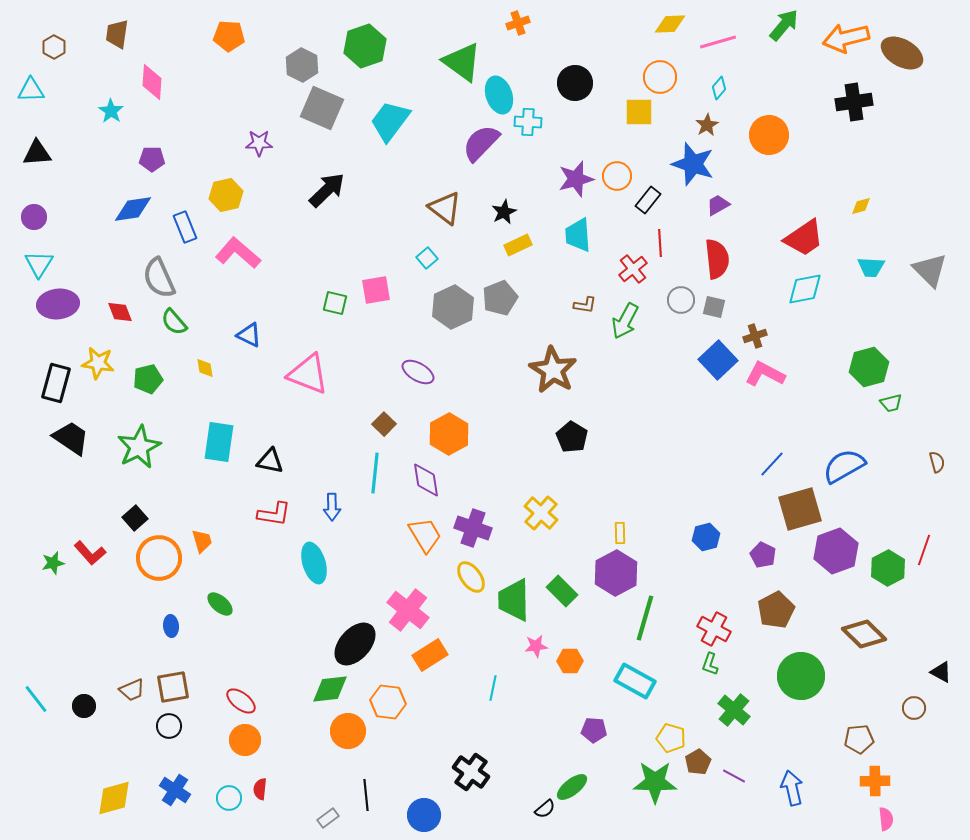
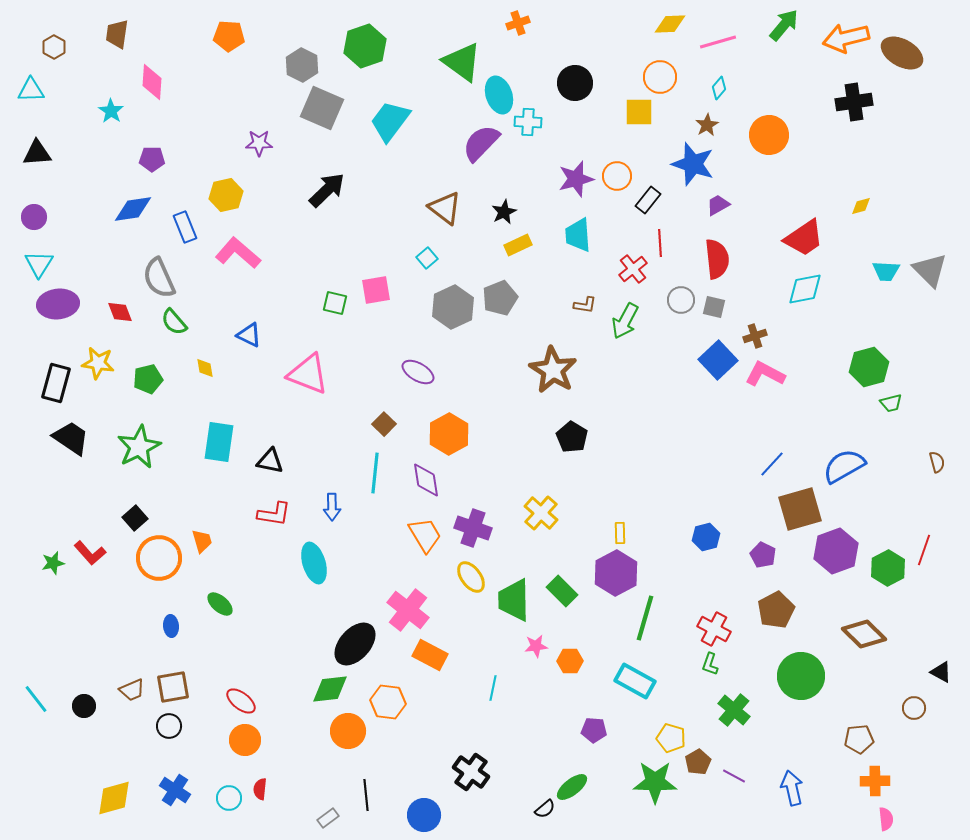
cyan trapezoid at (871, 267): moved 15 px right, 4 px down
orange rectangle at (430, 655): rotated 60 degrees clockwise
